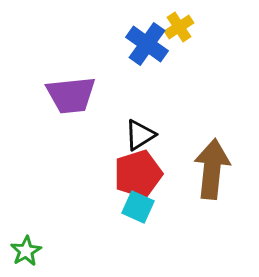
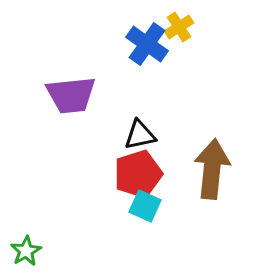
black triangle: rotated 20 degrees clockwise
cyan square: moved 7 px right, 1 px up
